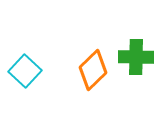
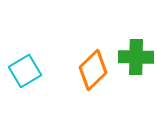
cyan square: rotated 16 degrees clockwise
